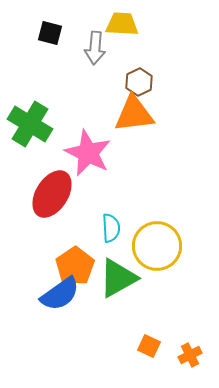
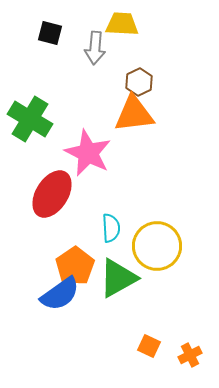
green cross: moved 5 px up
